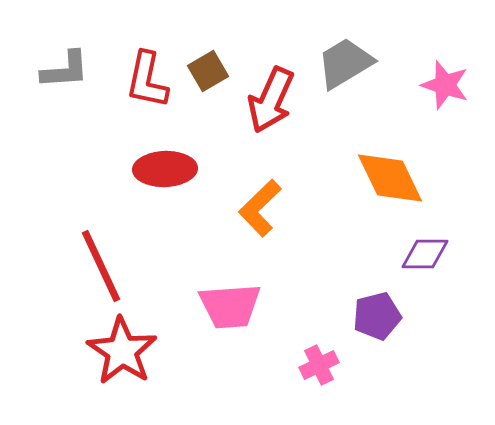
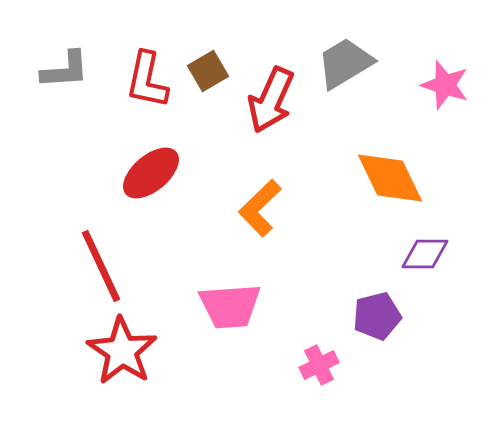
red ellipse: moved 14 px left, 4 px down; rotated 38 degrees counterclockwise
